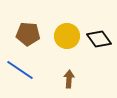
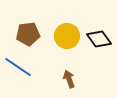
brown pentagon: rotated 10 degrees counterclockwise
blue line: moved 2 px left, 3 px up
brown arrow: rotated 24 degrees counterclockwise
